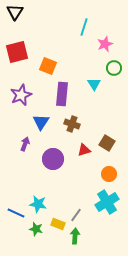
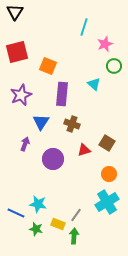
green circle: moved 2 px up
cyan triangle: rotated 16 degrees counterclockwise
green arrow: moved 1 px left
